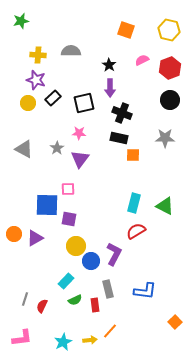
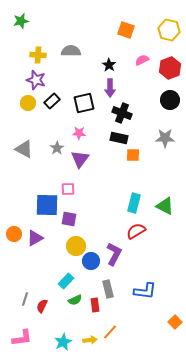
black rectangle at (53, 98): moved 1 px left, 3 px down
orange line at (110, 331): moved 1 px down
